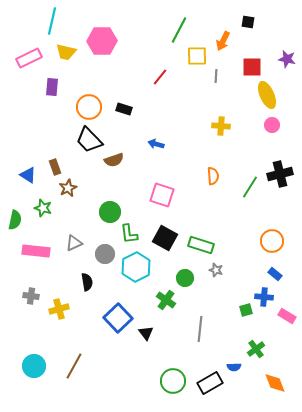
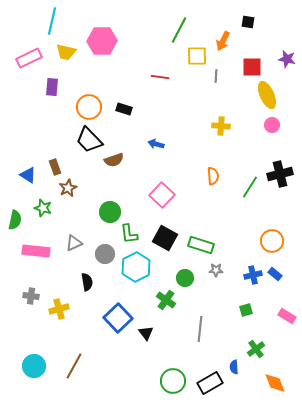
red line at (160, 77): rotated 60 degrees clockwise
pink square at (162, 195): rotated 25 degrees clockwise
gray star at (216, 270): rotated 16 degrees counterclockwise
blue cross at (264, 297): moved 11 px left, 22 px up; rotated 18 degrees counterclockwise
blue semicircle at (234, 367): rotated 88 degrees clockwise
